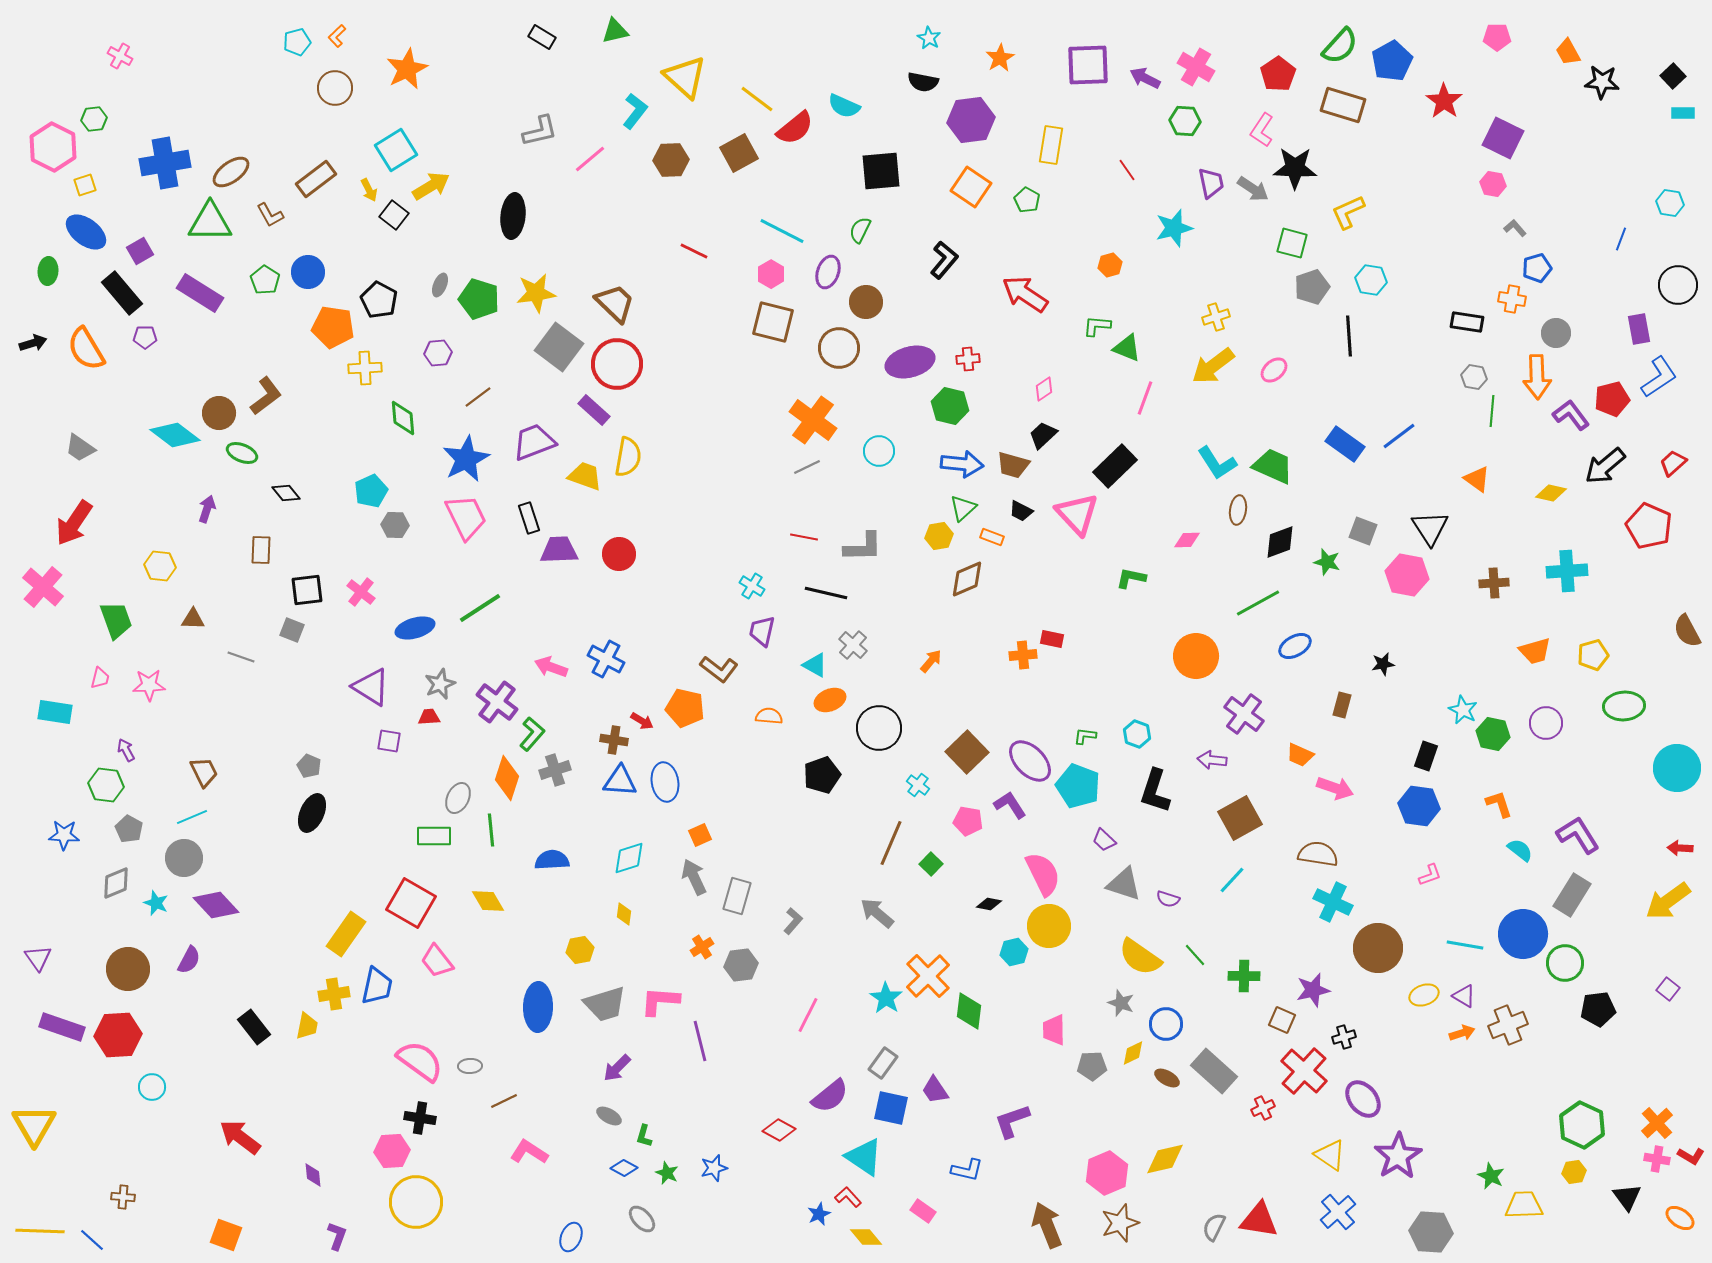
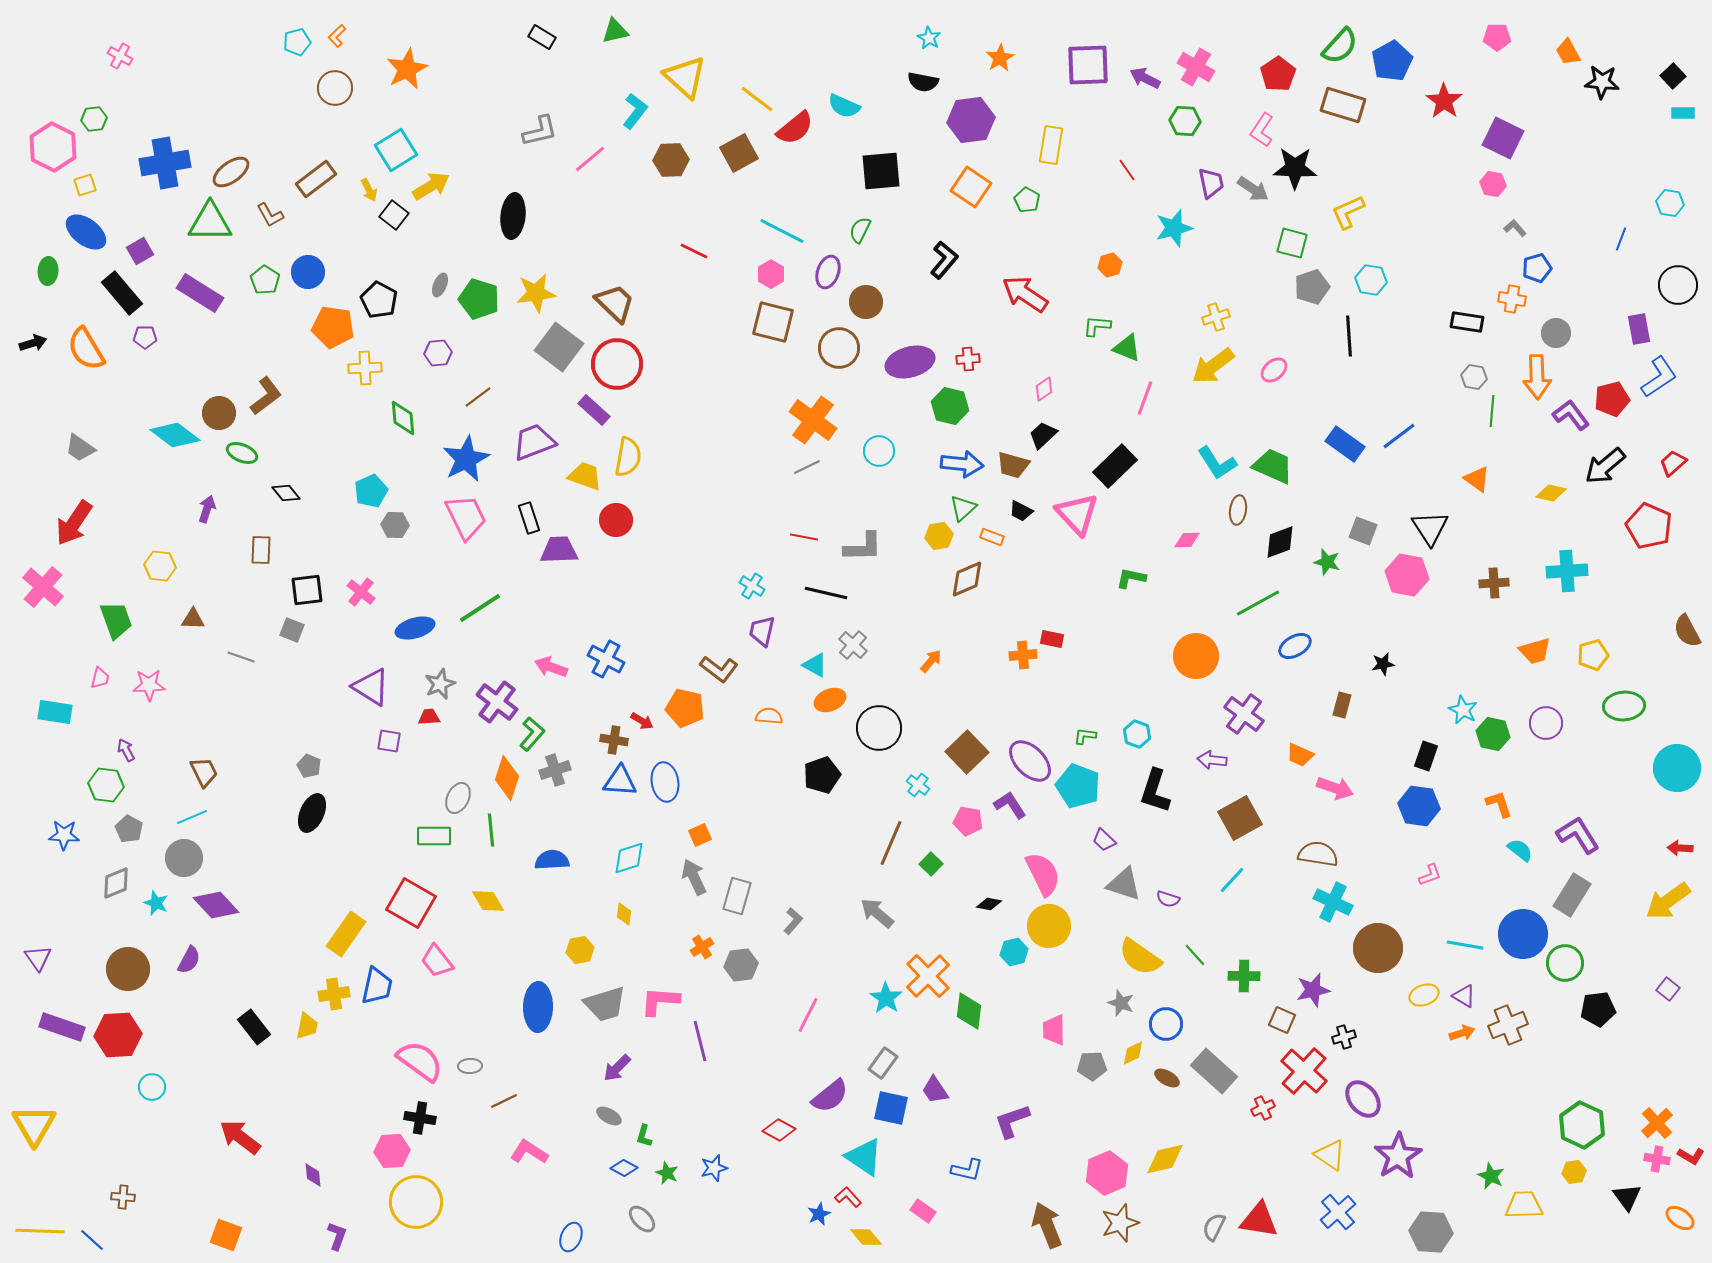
red circle at (619, 554): moved 3 px left, 34 px up
